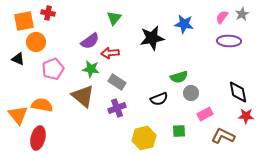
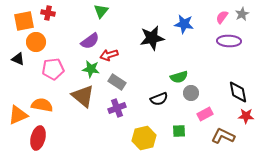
green triangle: moved 13 px left, 7 px up
red arrow: moved 1 px left, 2 px down; rotated 12 degrees counterclockwise
pink pentagon: rotated 15 degrees clockwise
orange triangle: rotated 45 degrees clockwise
